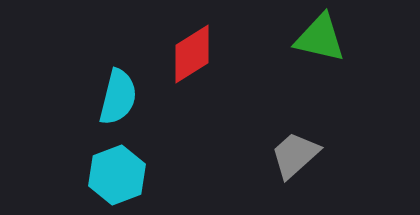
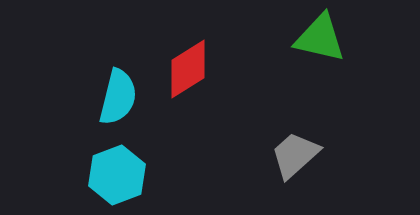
red diamond: moved 4 px left, 15 px down
